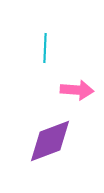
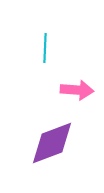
purple diamond: moved 2 px right, 2 px down
